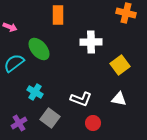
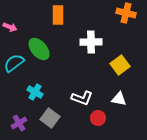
white L-shape: moved 1 px right, 1 px up
red circle: moved 5 px right, 5 px up
